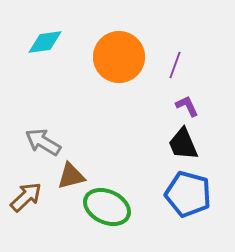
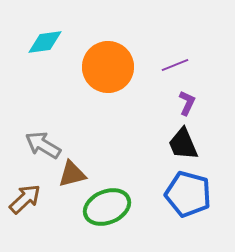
orange circle: moved 11 px left, 10 px down
purple line: rotated 48 degrees clockwise
purple L-shape: moved 3 px up; rotated 50 degrees clockwise
gray arrow: moved 3 px down
brown triangle: moved 1 px right, 2 px up
brown arrow: moved 1 px left, 2 px down
green ellipse: rotated 48 degrees counterclockwise
